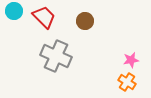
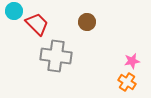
red trapezoid: moved 7 px left, 7 px down
brown circle: moved 2 px right, 1 px down
gray cross: rotated 16 degrees counterclockwise
pink star: moved 1 px right, 1 px down
